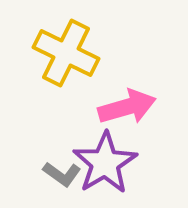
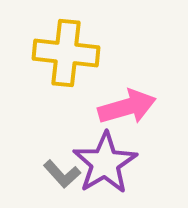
yellow cross: rotated 20 degrees counterclockwise
gray L-shape: rotated 12 degrees clockwise
